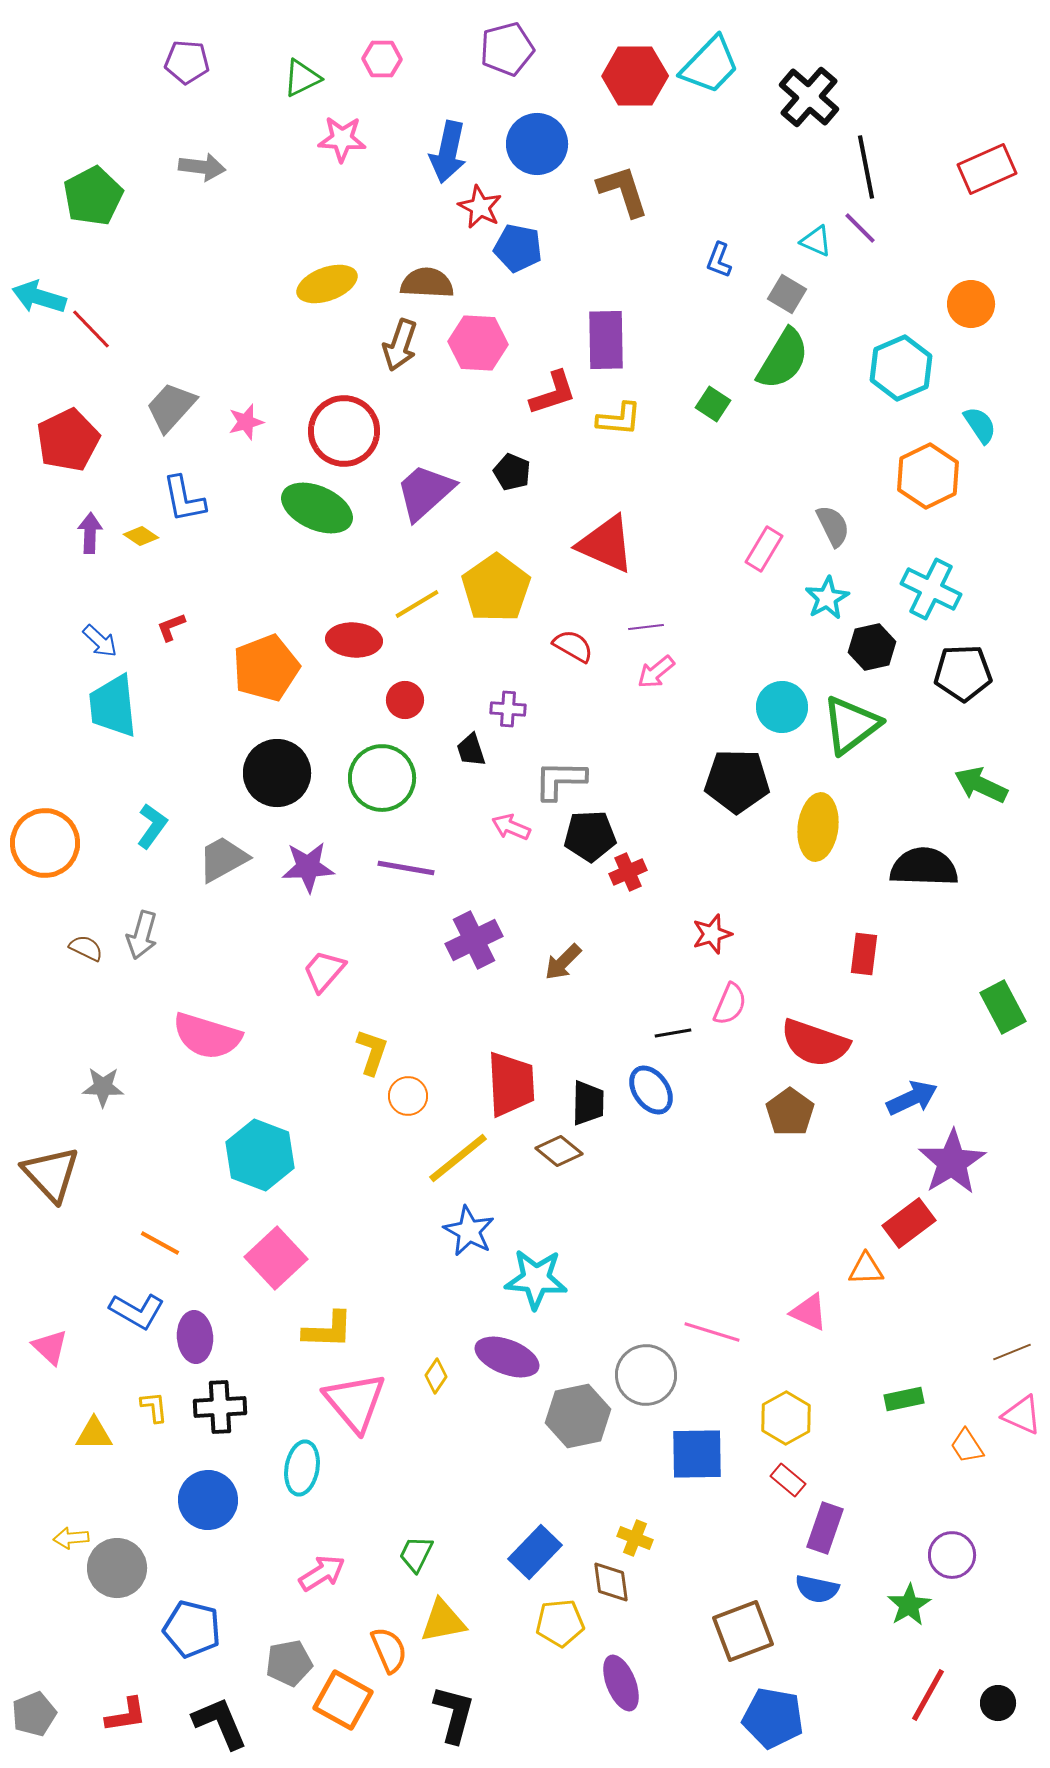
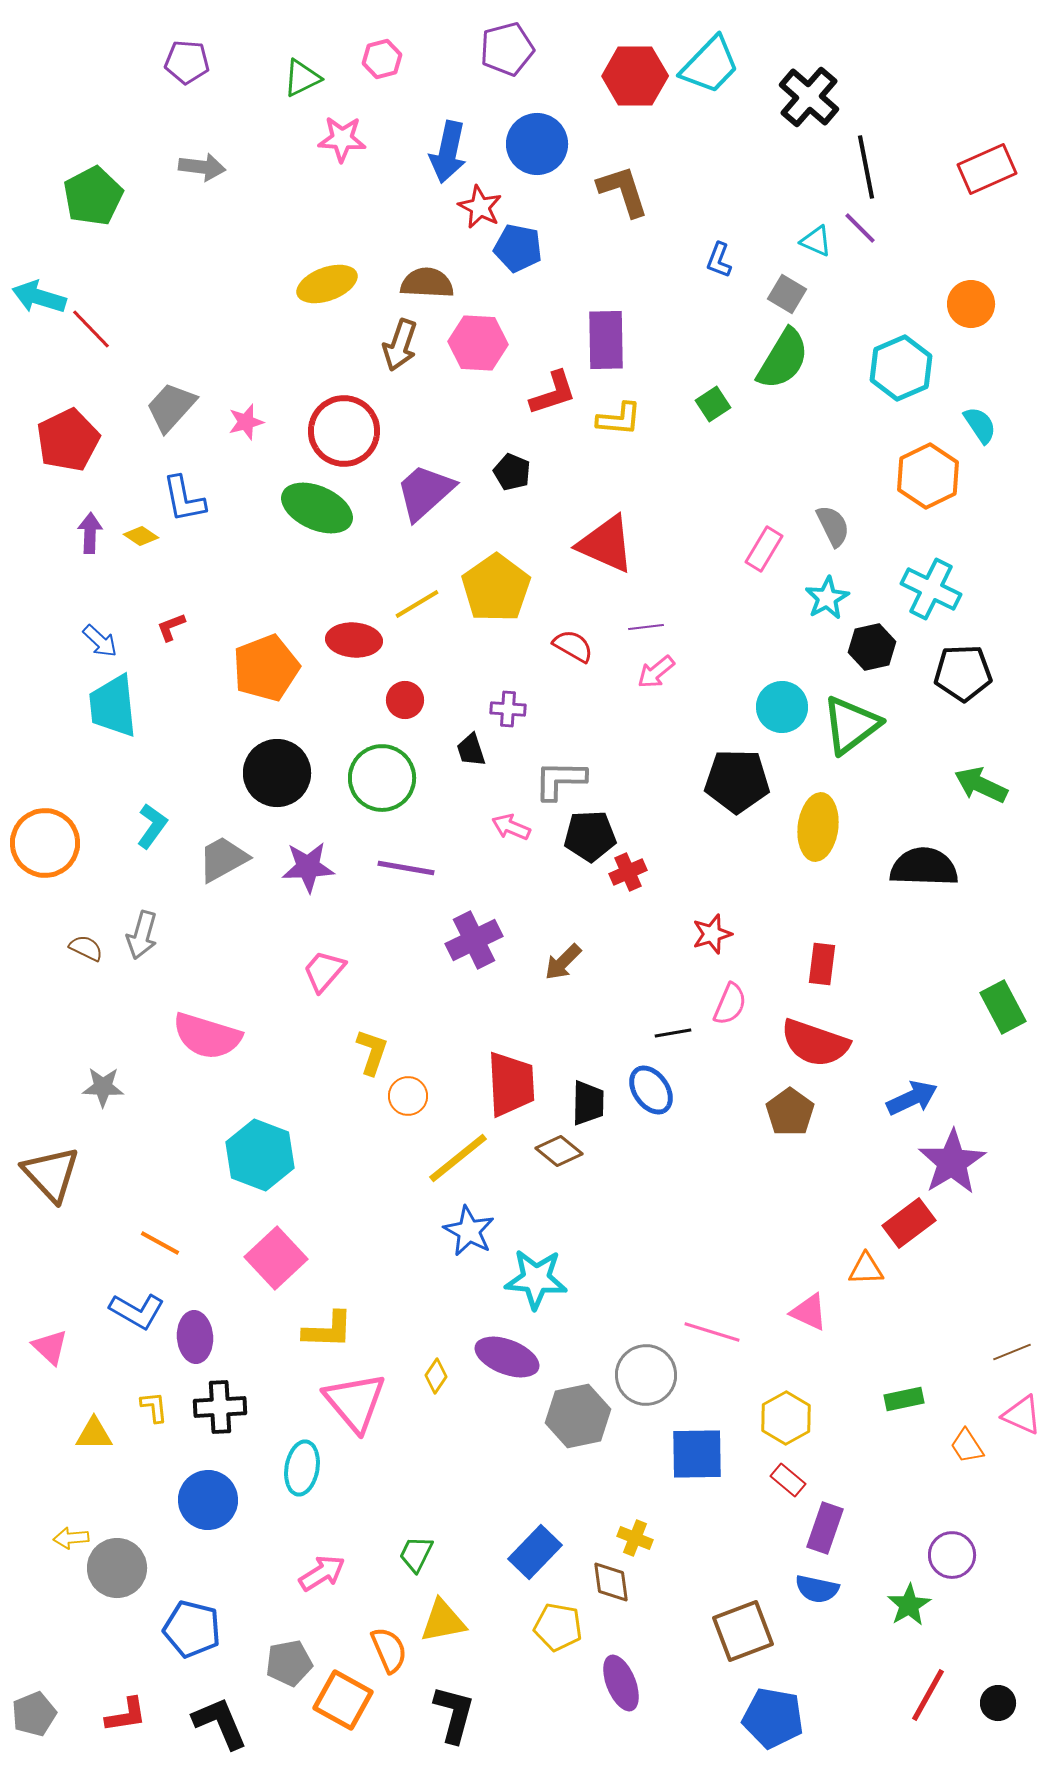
pink hexagon at (382, 59): rotated 15 degrees counterclockwise
green square at (713, 404): rotated 24 degrees clockwise
red rectangle at (864, 954): moved 42 px left, 10 px down
yellow pentagon at (560, 1623): moved 2 px left, 4 px down; rotated 15 degrees clockwise
